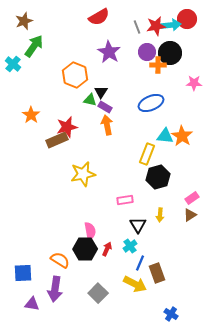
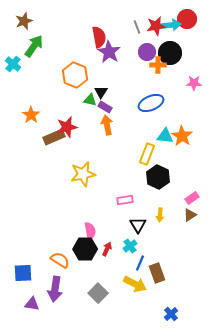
red semicircle at (99, 17): moved 20 px down; rotated 70 degrees counterclockwise
brown rectangle at (57, 140): moved 3 px left, 3 px up
black hexagon at (158, 177): rotated 20 degrees counterclockwise
blue cross at (171, 314): rotated 16 degrees clockwise
